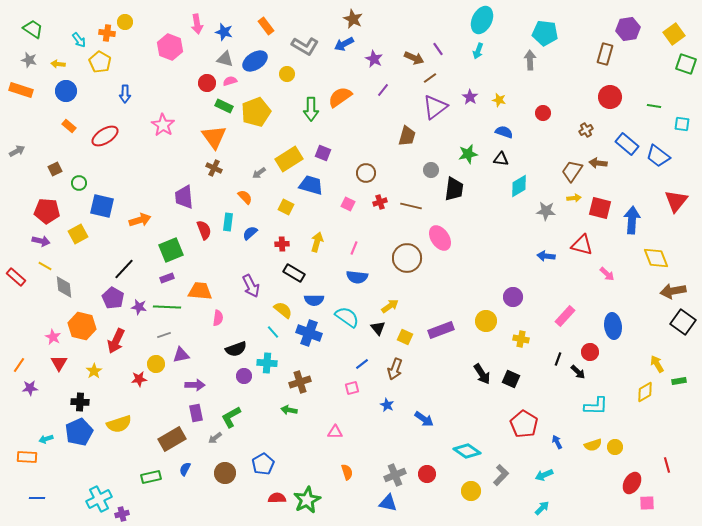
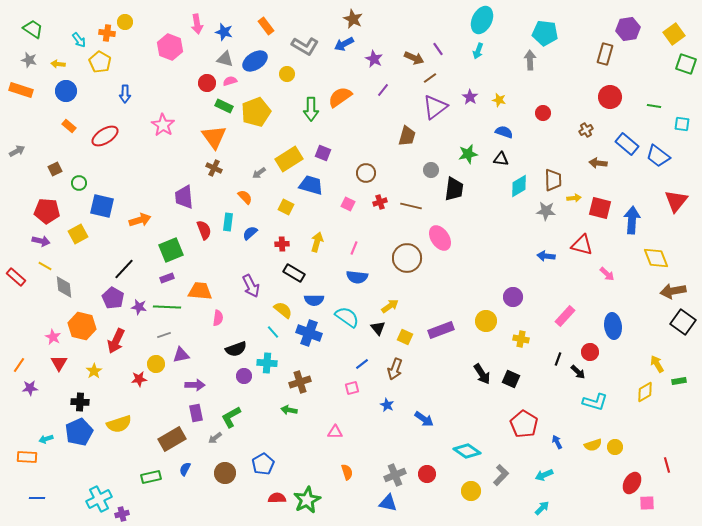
brown trapezoid at (572, 171): moved 19 px left, 9 px down; rotated 145 degrees clockwise
cyan L-shape at (596, 406): moved 1 px left, 4 px up; rotated 15 degrees clockwise
